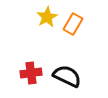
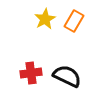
yellow star: moved 2 px left, 2 px down
orange rectangle: moved 1 px right, 3 px up
